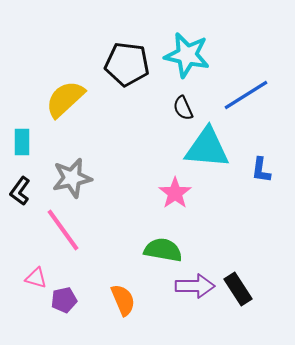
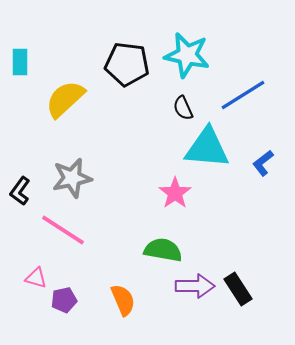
blue line: moved 3 px left
cyan rectangle: moved 2 px left, 80 px up
blue L-shape: moved 2 px right, 7 px up; rotated 44 degrees clockwise
pink line: rotated 21 degrees counterclockwise
